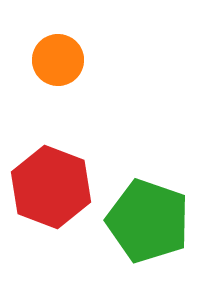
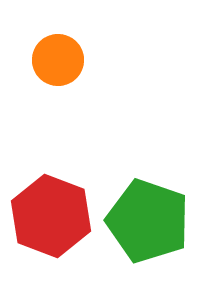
red hexagon: moved 29 px down
